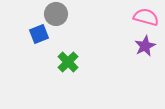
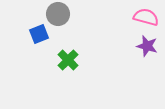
gray circle: moved 2 px right
purple star: moved 2 px right; rotated 30 degrees counterclockwise
green cross: moved 2 px up
